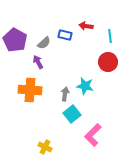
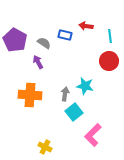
gray semicircle: rotated 104 degrees counterclockwise
red circle: moved 1 px right, 1 px up
orange cross: moved 5 px down
cyan square: moved 2 px right, 2 px up
